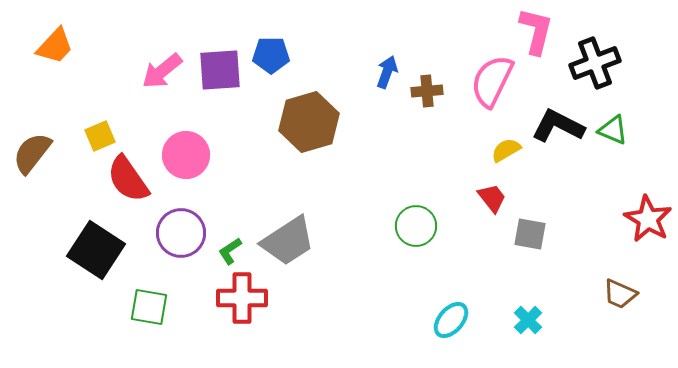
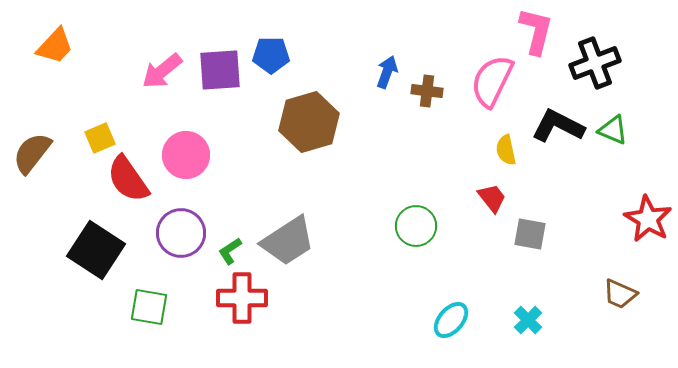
brown cross: rotated 12 degrees clockwise
yellow square: moved 2 px down
yellow semicircle: rotated 72 degrees counterclockwise
